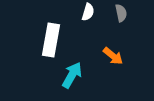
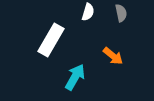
white rectangle: rotated 20 degrees clockwise
cyan arrow: moved 3 px right, 2 px down
